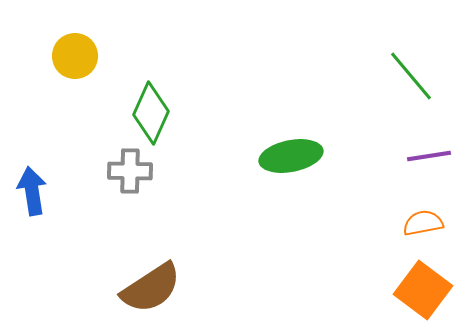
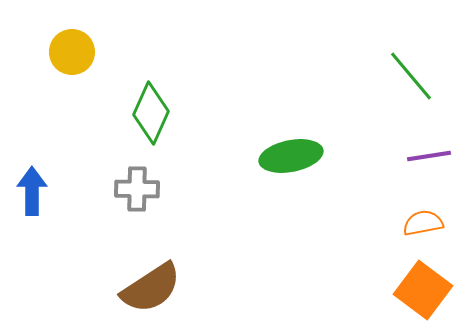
yellow circle: moved 3 px left, 4 px up
gray cross: moved 7 px right, 18 px down
blue arrow: rotated 9 degrees clockwise
